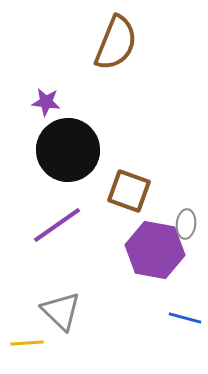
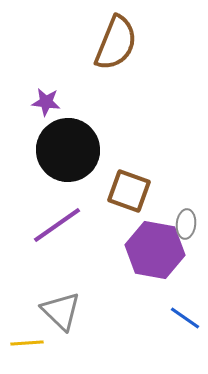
blue line: rotated 20 degrees clockwise
